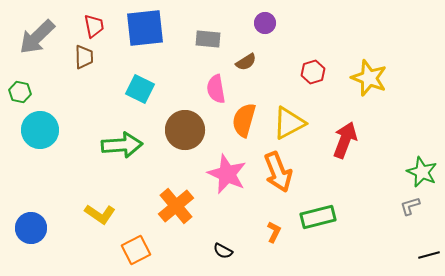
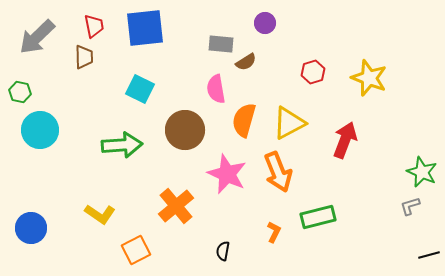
gray rectangle: moved 13 px right, 5 px down
black semicircle: rotated 72 degrees clockwise
